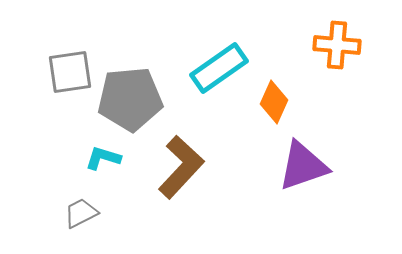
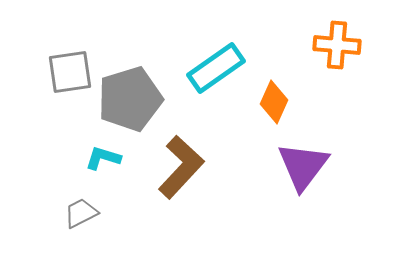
cyan rectangle: moved 3 px left
gray pentagon: rotated 12 degrees counterclockwise
purple triangle: rotated 34 degrees counterclockwise
